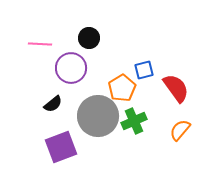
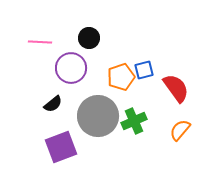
pink line: moved 2 px up
orange pentagon: moved 1 px left, 11 px up; rotated 12 degrees clockwise
